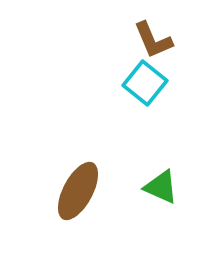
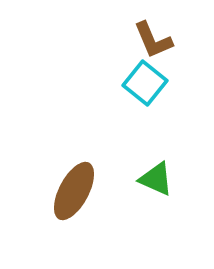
green triangle: moved 5 px left, 8 px up
brown ellipse: moved 4 px left
